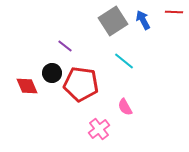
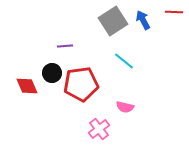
purple line: rotated 42 degrees counterclockwise
red pentagon: rotated 16 degrees counterclockwise
pink semicircle: rotated 48 degrees counterclockwise
